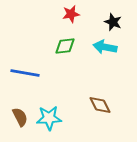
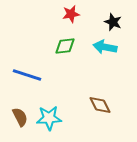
blue line: moved 2 px right, 2 px down; rotated 8 degrees clockwise
